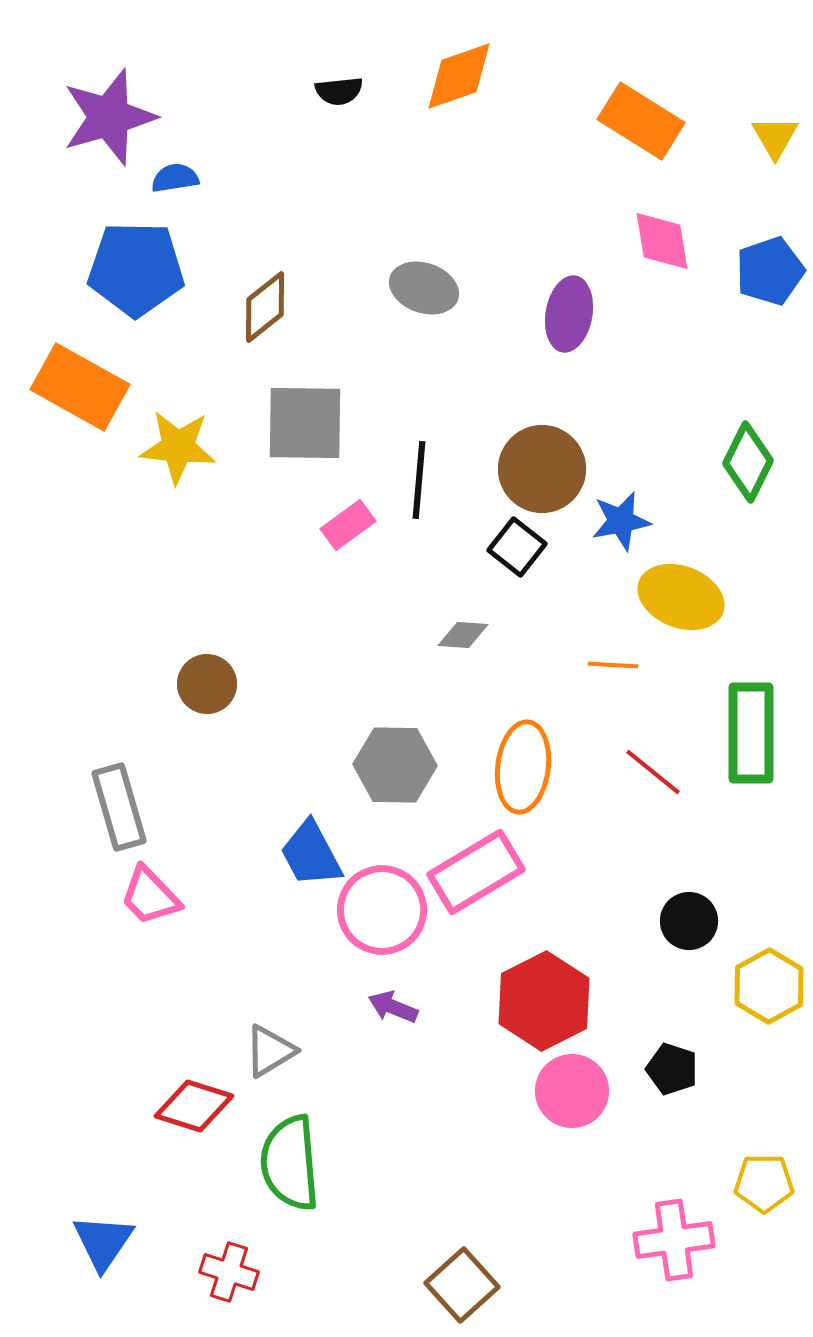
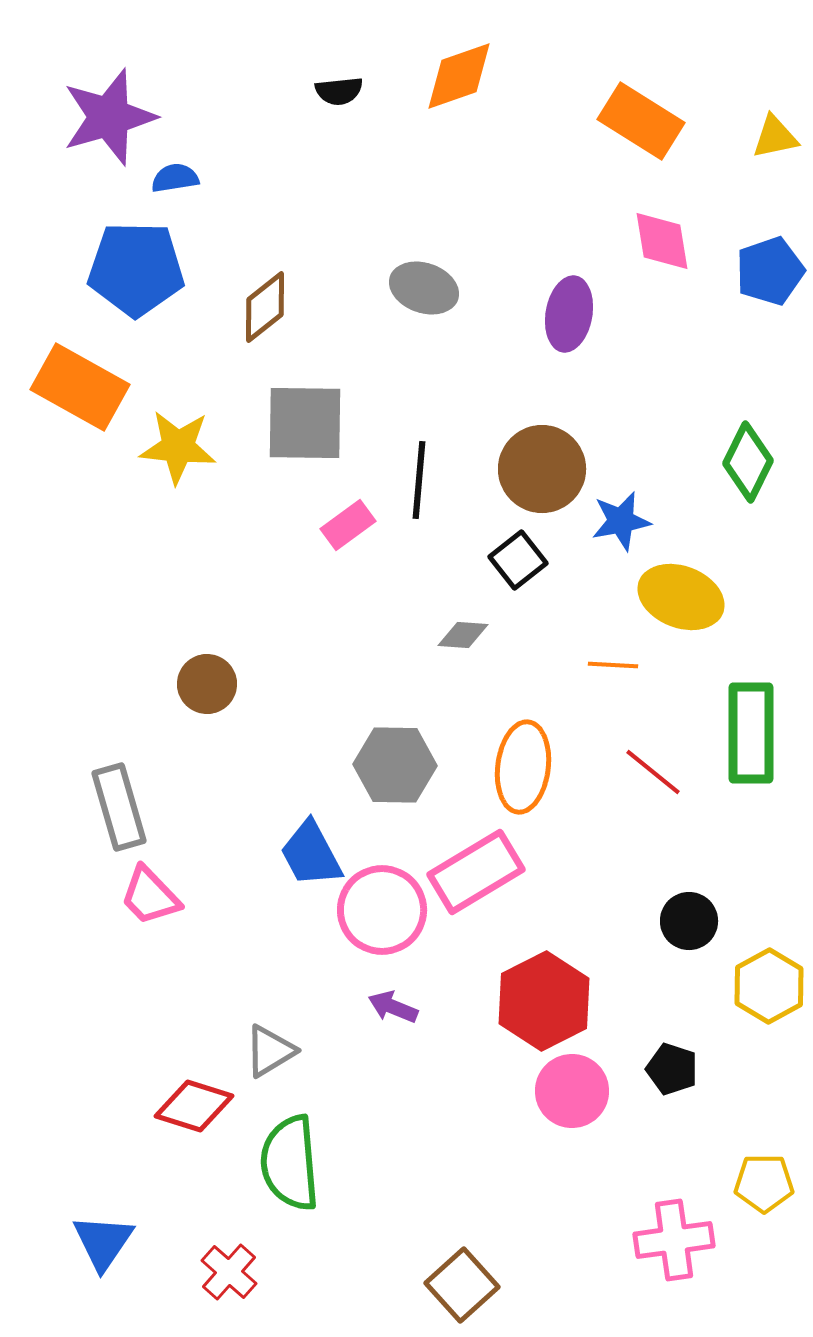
yellow triangle at (775, 137): rotated 48 degrees clockwise
black square at (517, 547): moved 1 px right, 13 px down; rotated 14 degrees clockwise
red cross at (229, 1272): rotated 24 degrees clockwise
